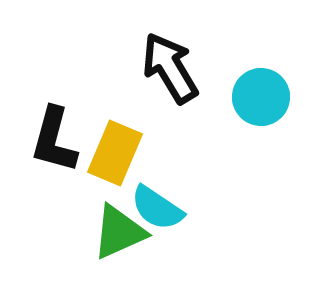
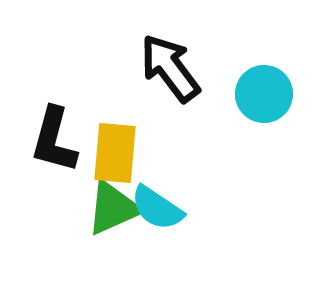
black arrow: rotated 6 degrees counterclockwise
cyan circle: moved 3 px right, 3 px up
yellow rectangle: rotated 18 degrees counterclockwise
green triangle: moved 6 px left, 24 px up
